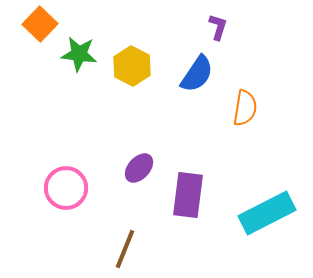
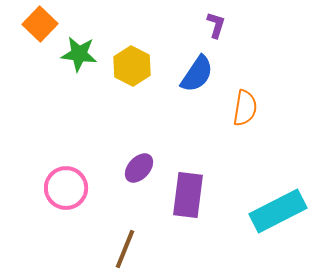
purple L-shape: moved 2 px left, 2 px up
cyan rectangle: moved 11 px right, 2 px up
